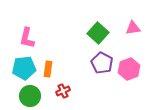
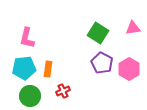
green square: rotated 10 degrees counterclockwise
pink hexagon: rotated 10 degrees counterclockwise
